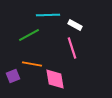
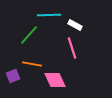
cyan line: moved 1 px right
green line: rotated 20 degrees counterclockwise
pink diamond: moved 1 px down; rotated 15 degrees counterclockwise
